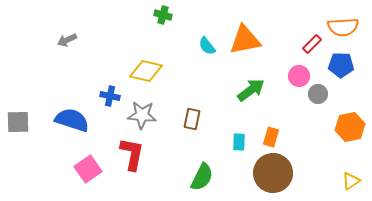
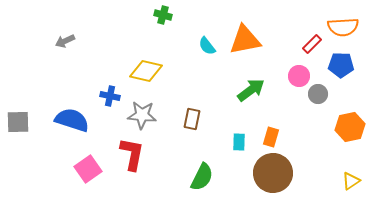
gray arrow: moved 2 px left, 1 px down
